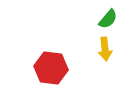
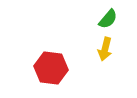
yellow arrow: rotated 20 degrees clockwise
